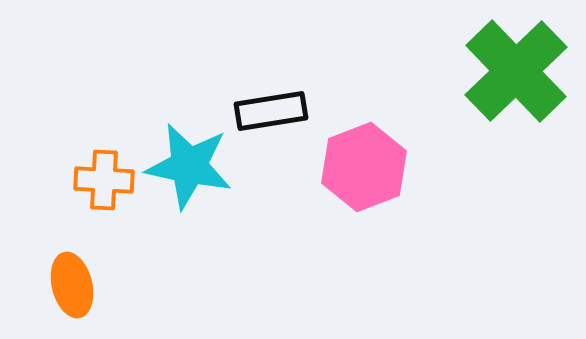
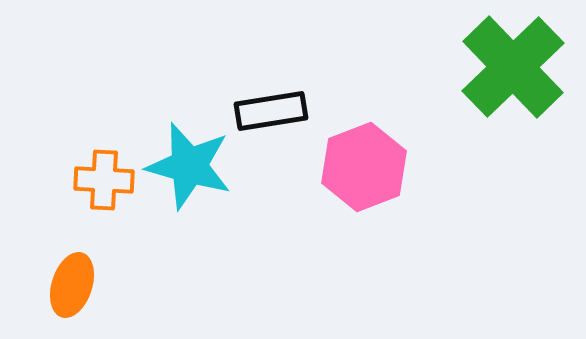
green cross: moved 3 px left, 4 px up
cyan star: rotated 4 degrees clockwise
orange ellipse: rotated 32 degrees clockwise
